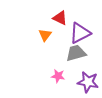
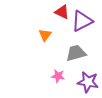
red triangle: moved 2 px right, 6 px up
purple triangle: moved 2 px right, 12 px up
